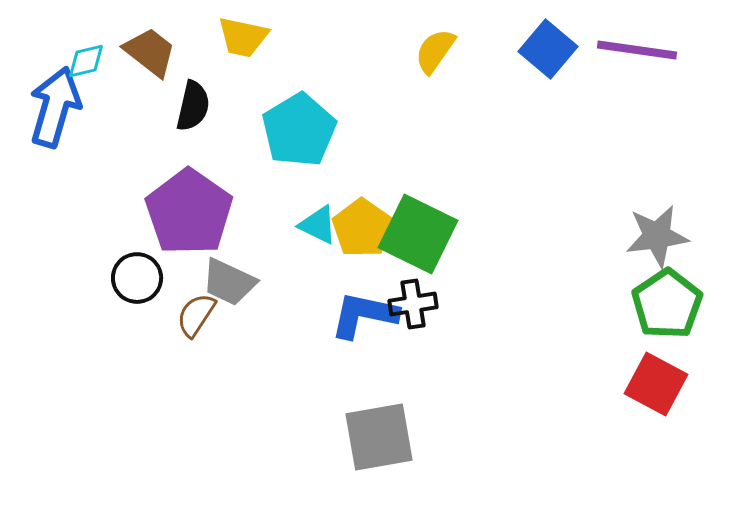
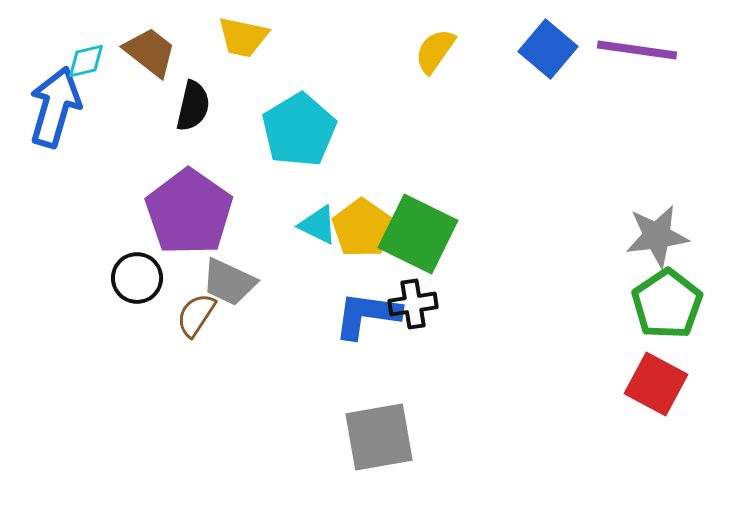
blue L-shape: moved 3 px right; rotated 4 degrees counterclockwise
